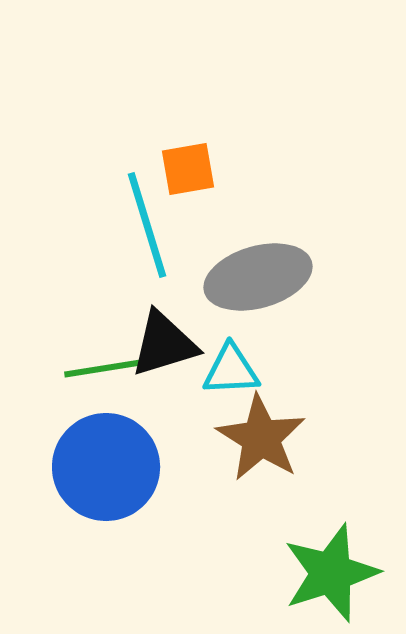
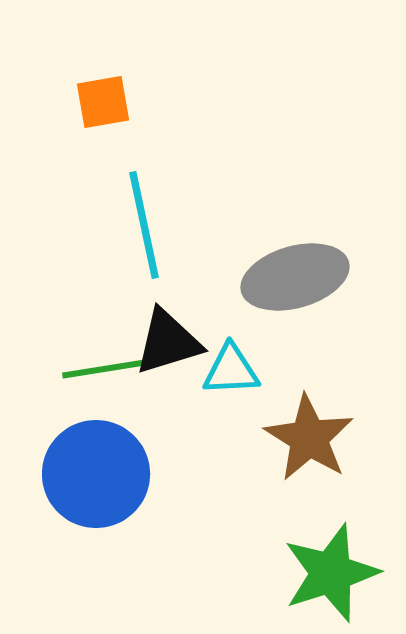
orange square: moved 85 px left, 67 px up
cyan line: moved 3 px left; rotated 5 degrees clockwise
gray ellipse: moved 37 px right
black triangle: moved 4 px right, 2 px up
green line: moved 2 px left, 1 px down
brown star: moved 48 px right
blue circle: moved 10 px left, 7 px down
